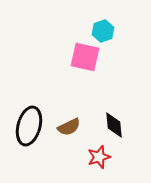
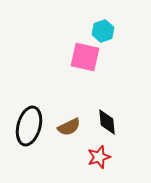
black diamond: moved 7 px left, 3 px up
